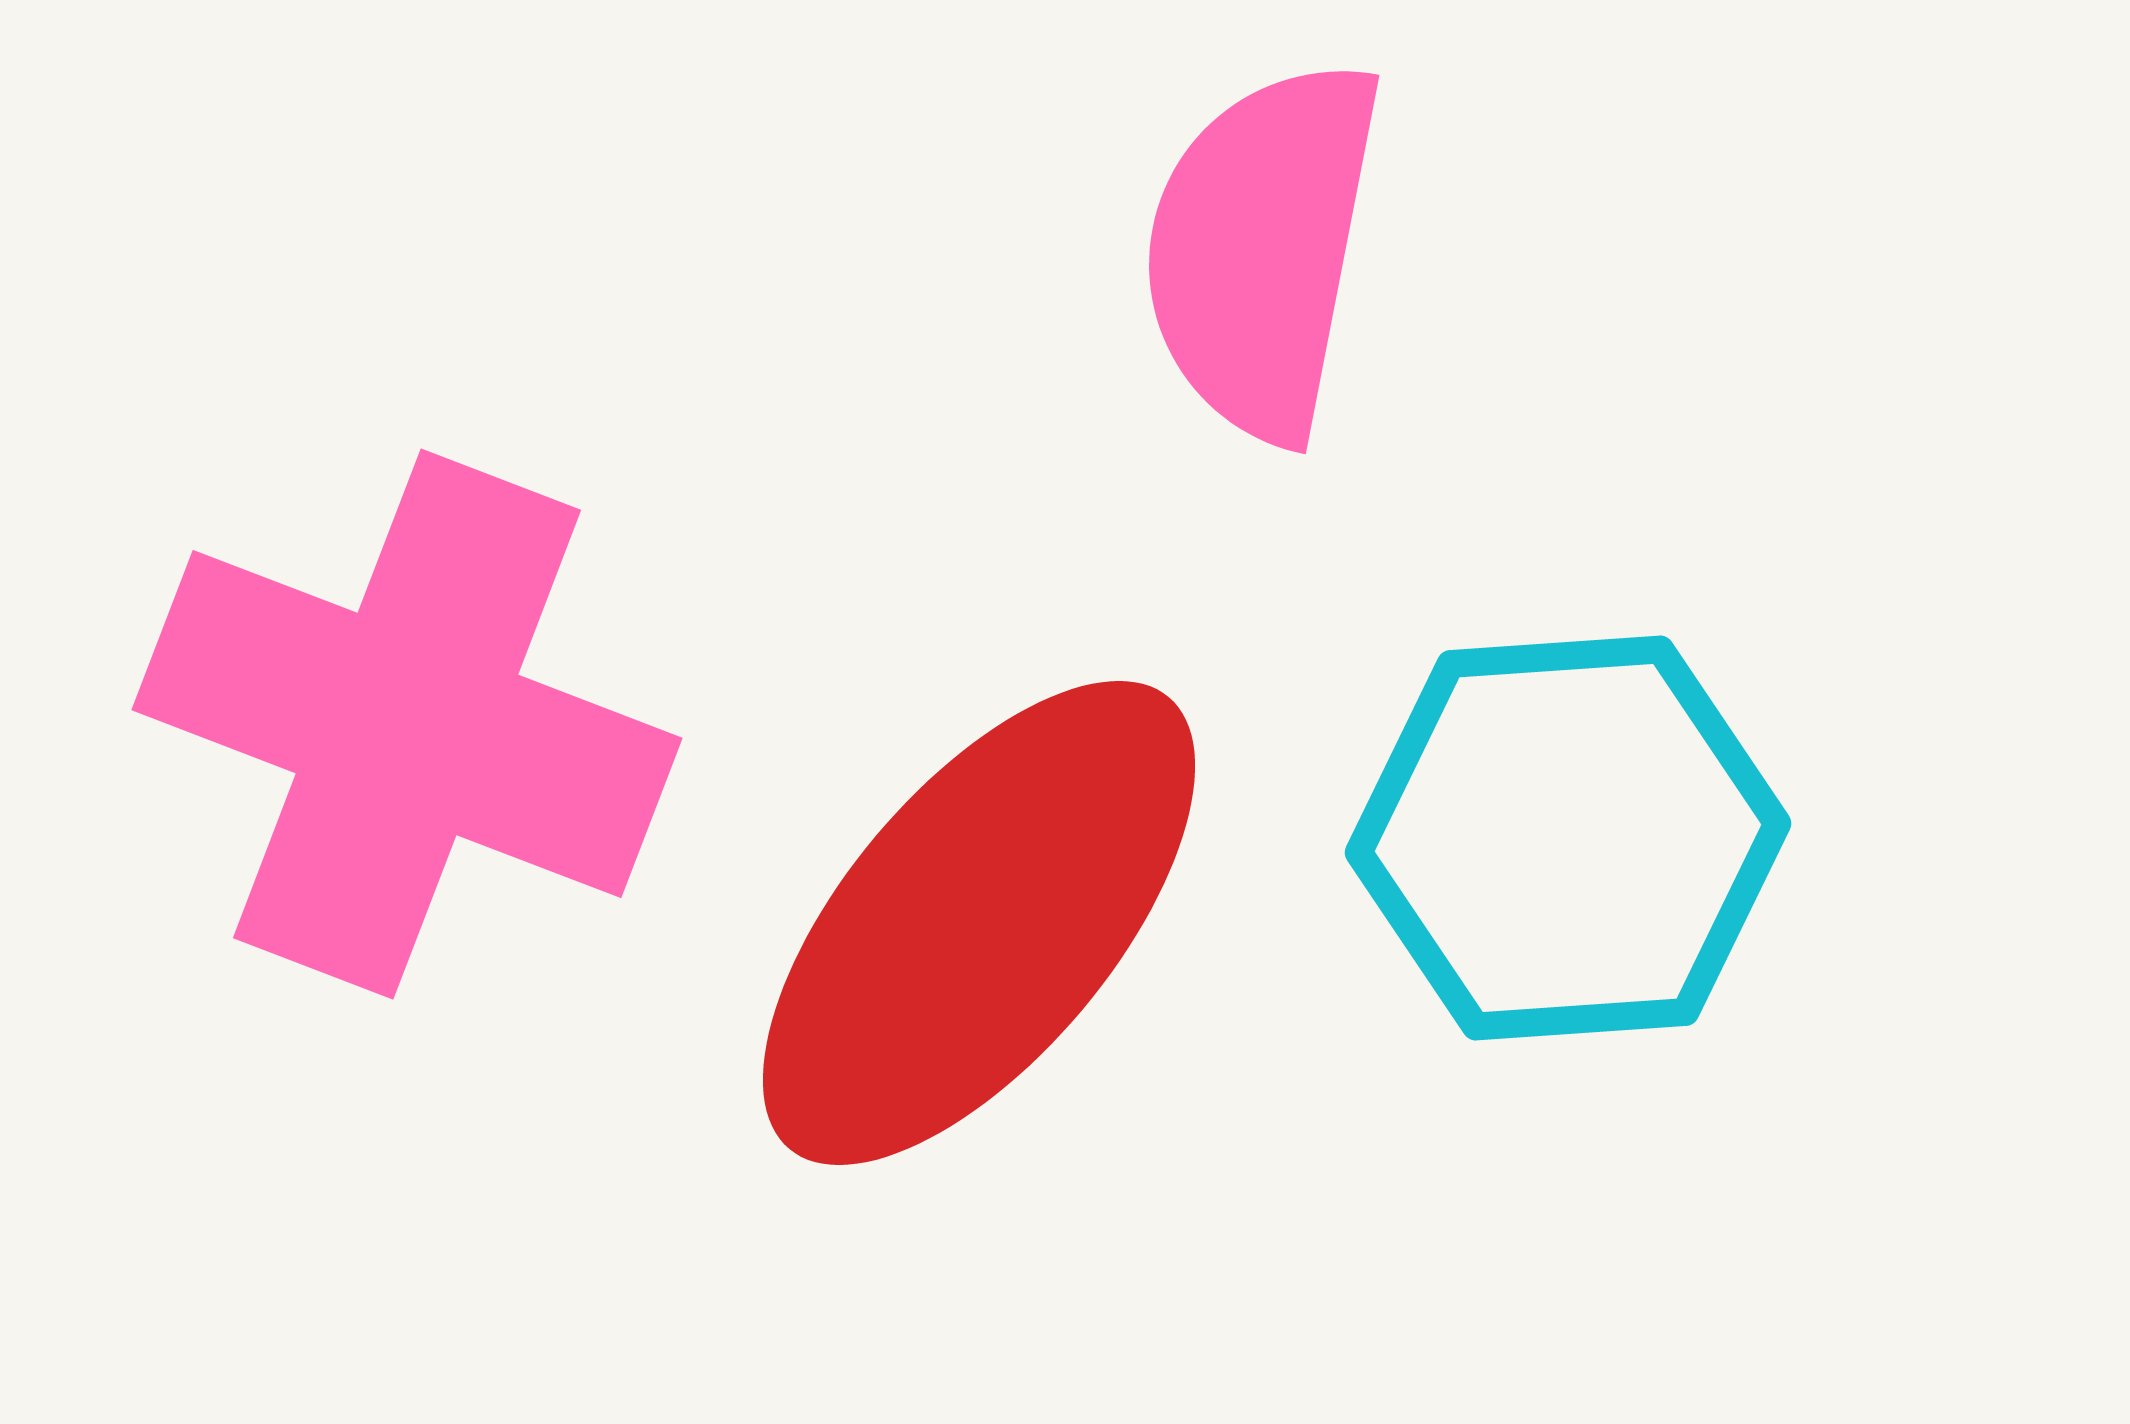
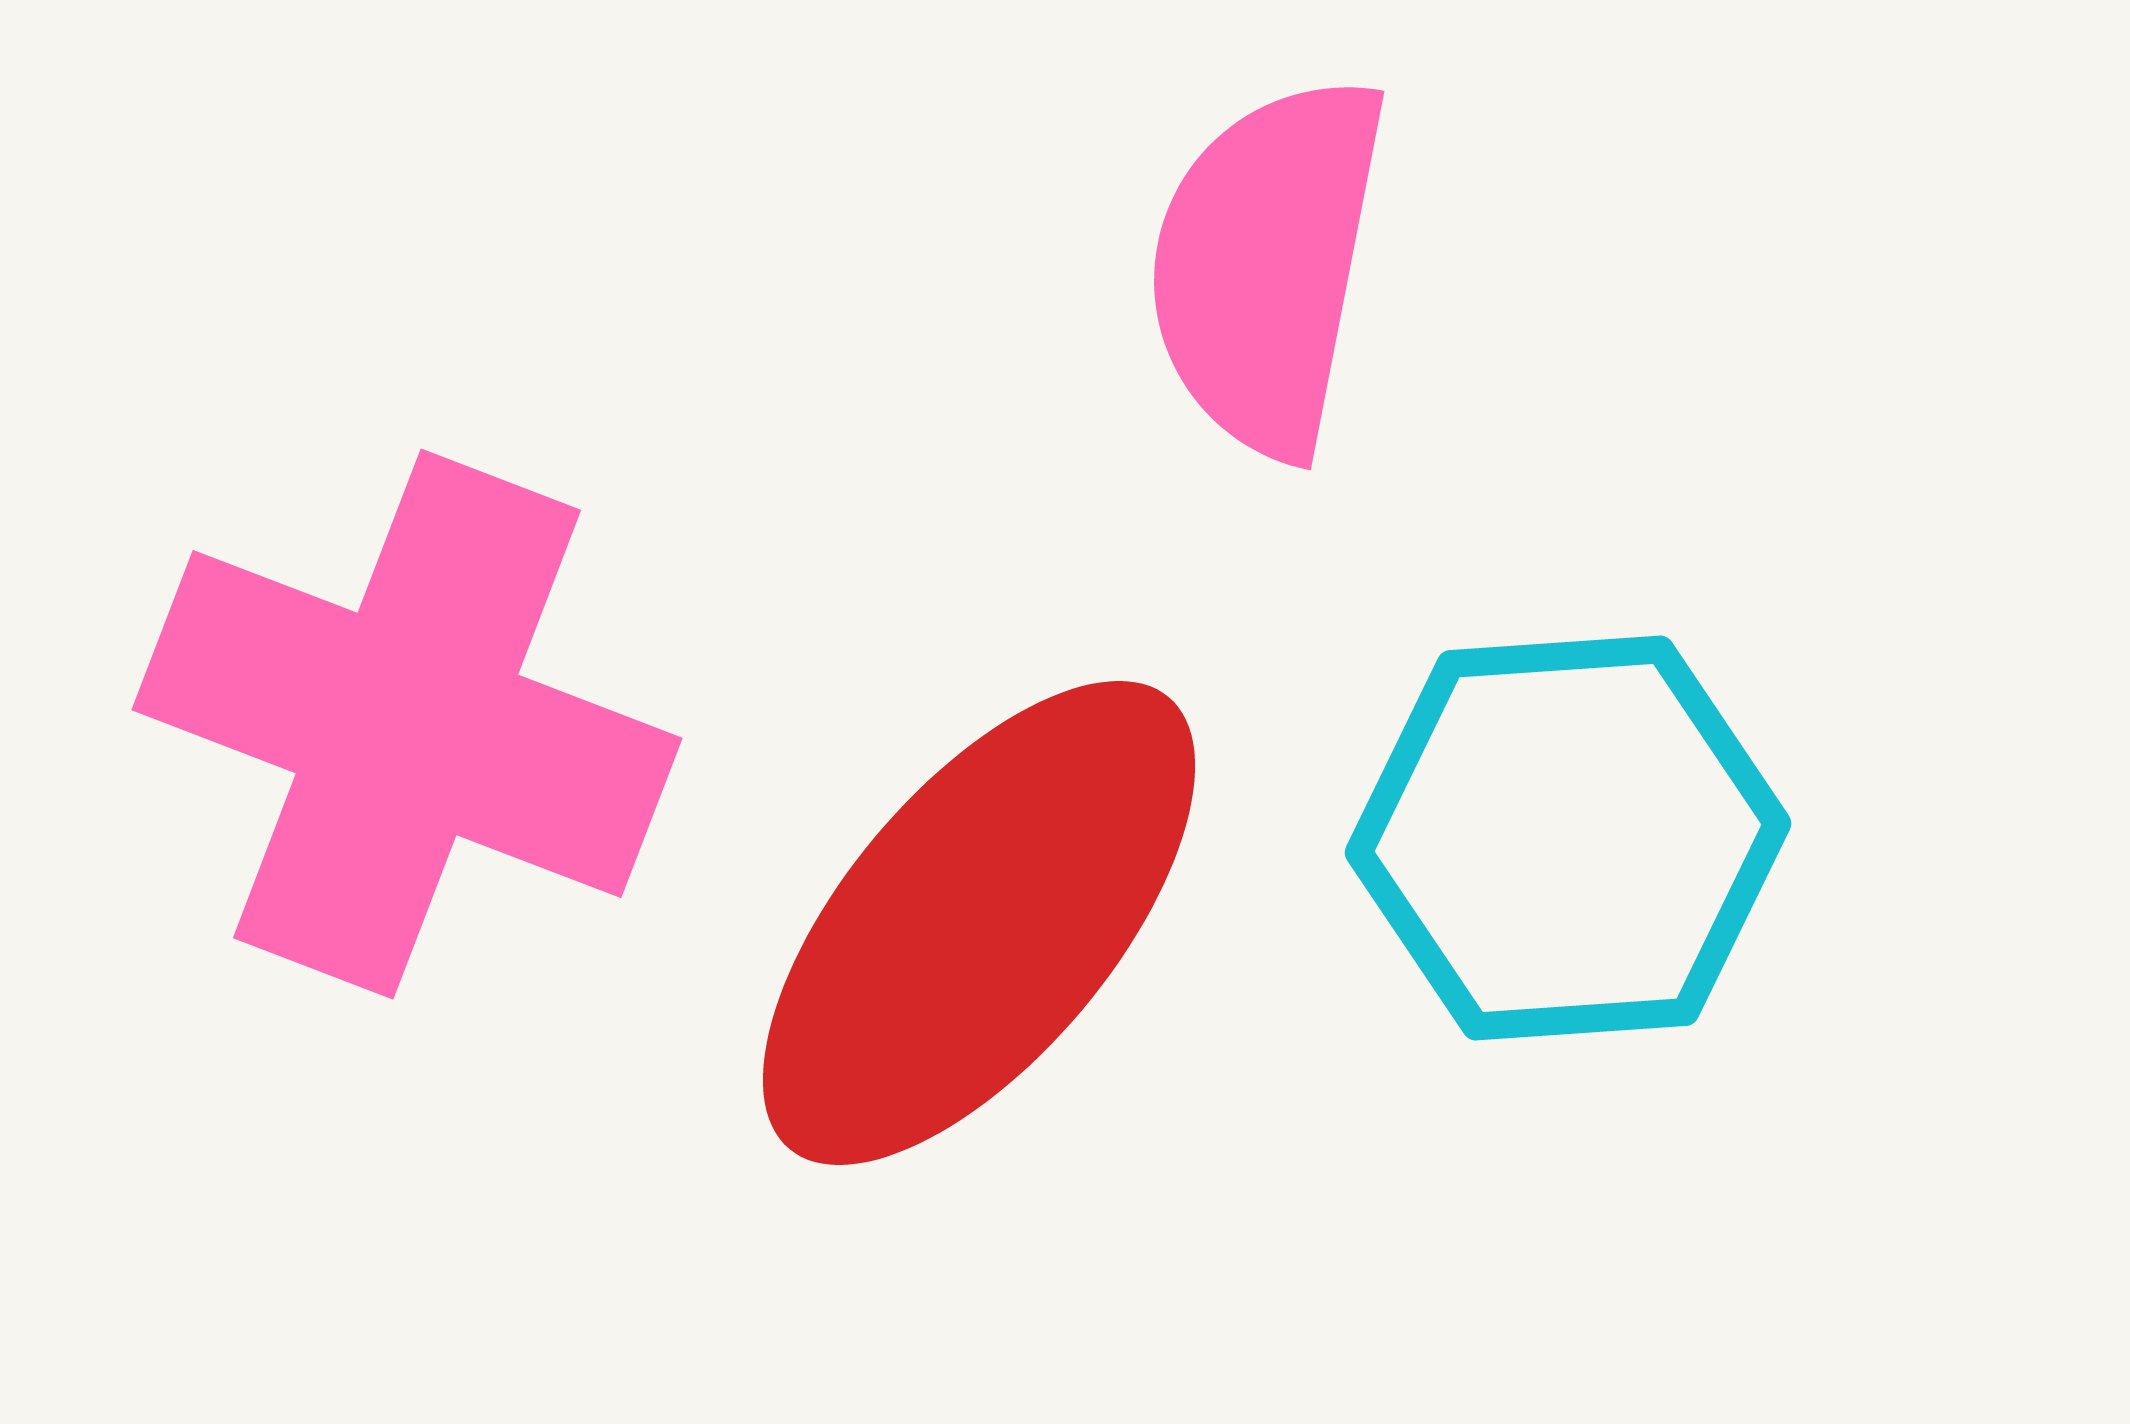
pink semicircle: moved 5 px right, 16 px down
